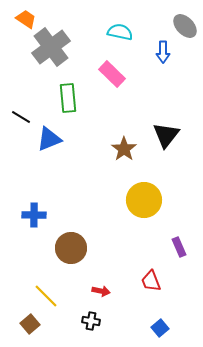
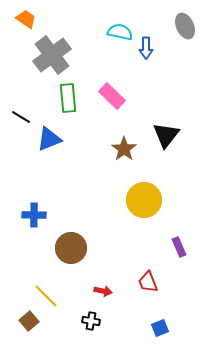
gray ellipse: rotated 20 degrees clockwise
gray cross: moved 1 px right, 8 px down
blue arrow: moved 17 px left, 4 px up
pink rectangle: moved 22 px down
red trapezoid: moved 3 px left, 1 px down
red arrow: moved 2 px right
brown square: moved 1 px left, 3 px up
blue square: rotated 18 degrees clockwise
